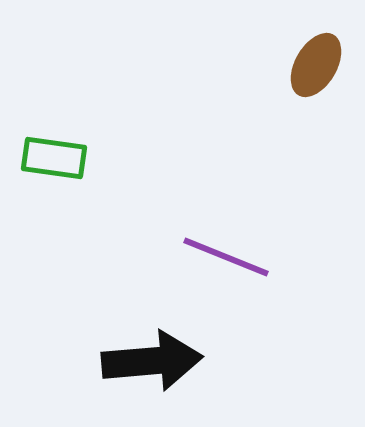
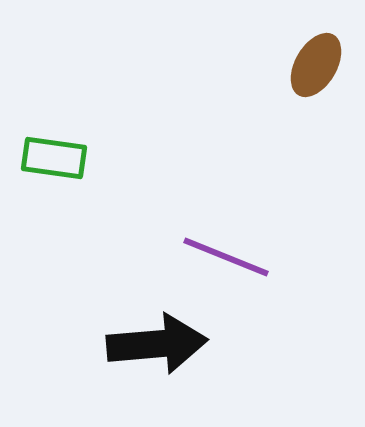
black arrow: moved 5 px right, 17 px up
